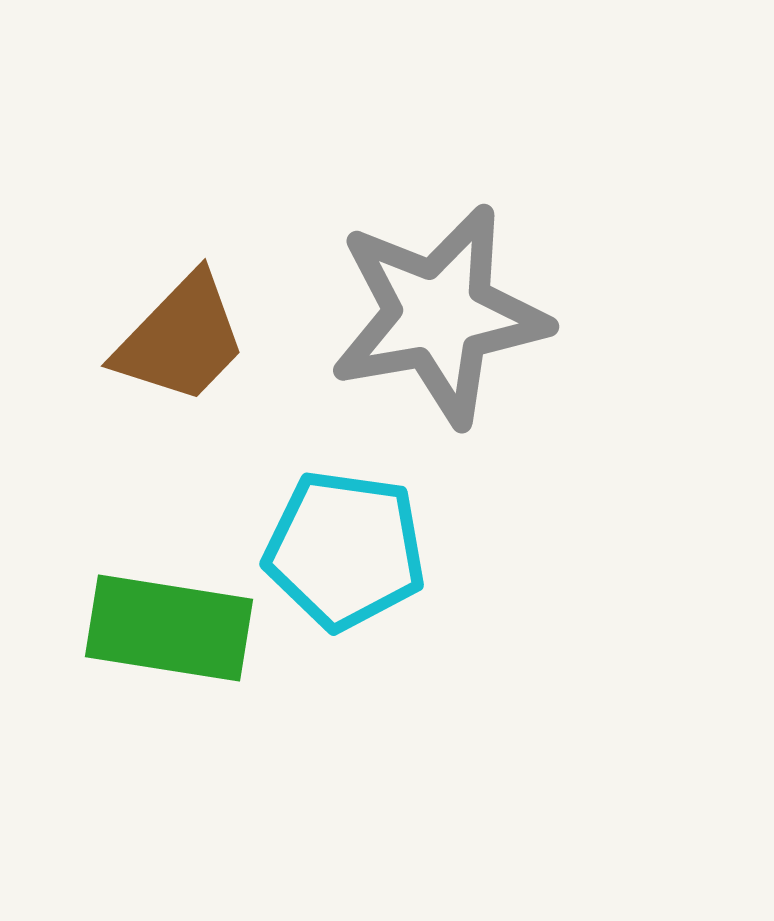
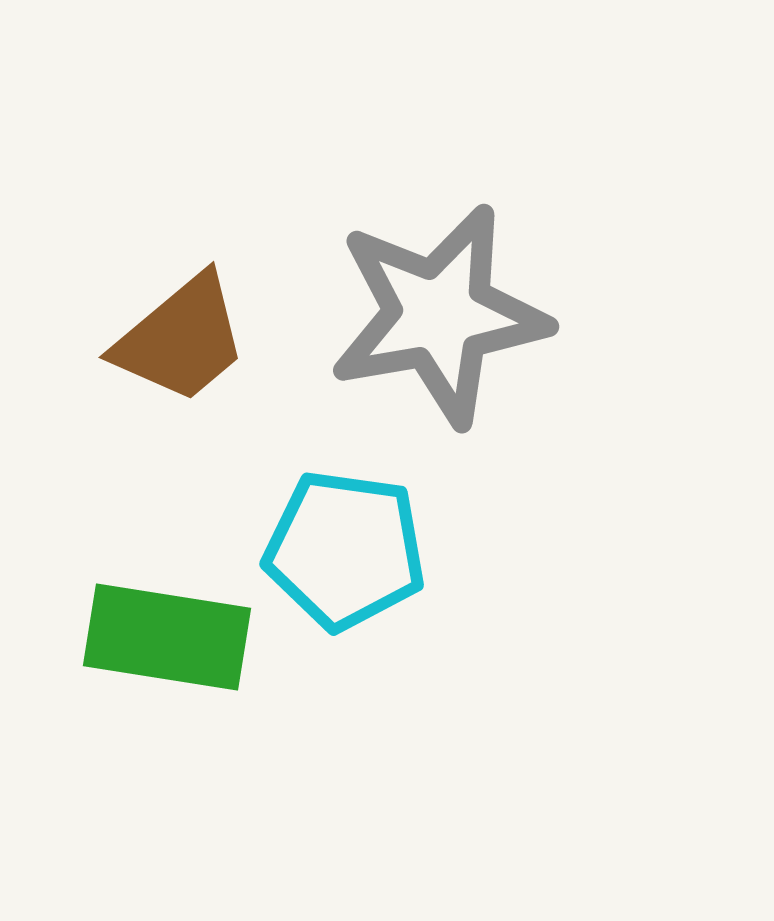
brown trapezoid: rotated 6 degrees clockwise
green rectangle: moved 2 px left, 9 px down
